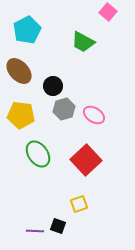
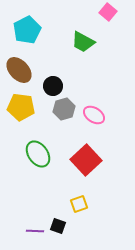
brown ellipse: moved 1 px up
yellow pentagon: moved 8 px up
